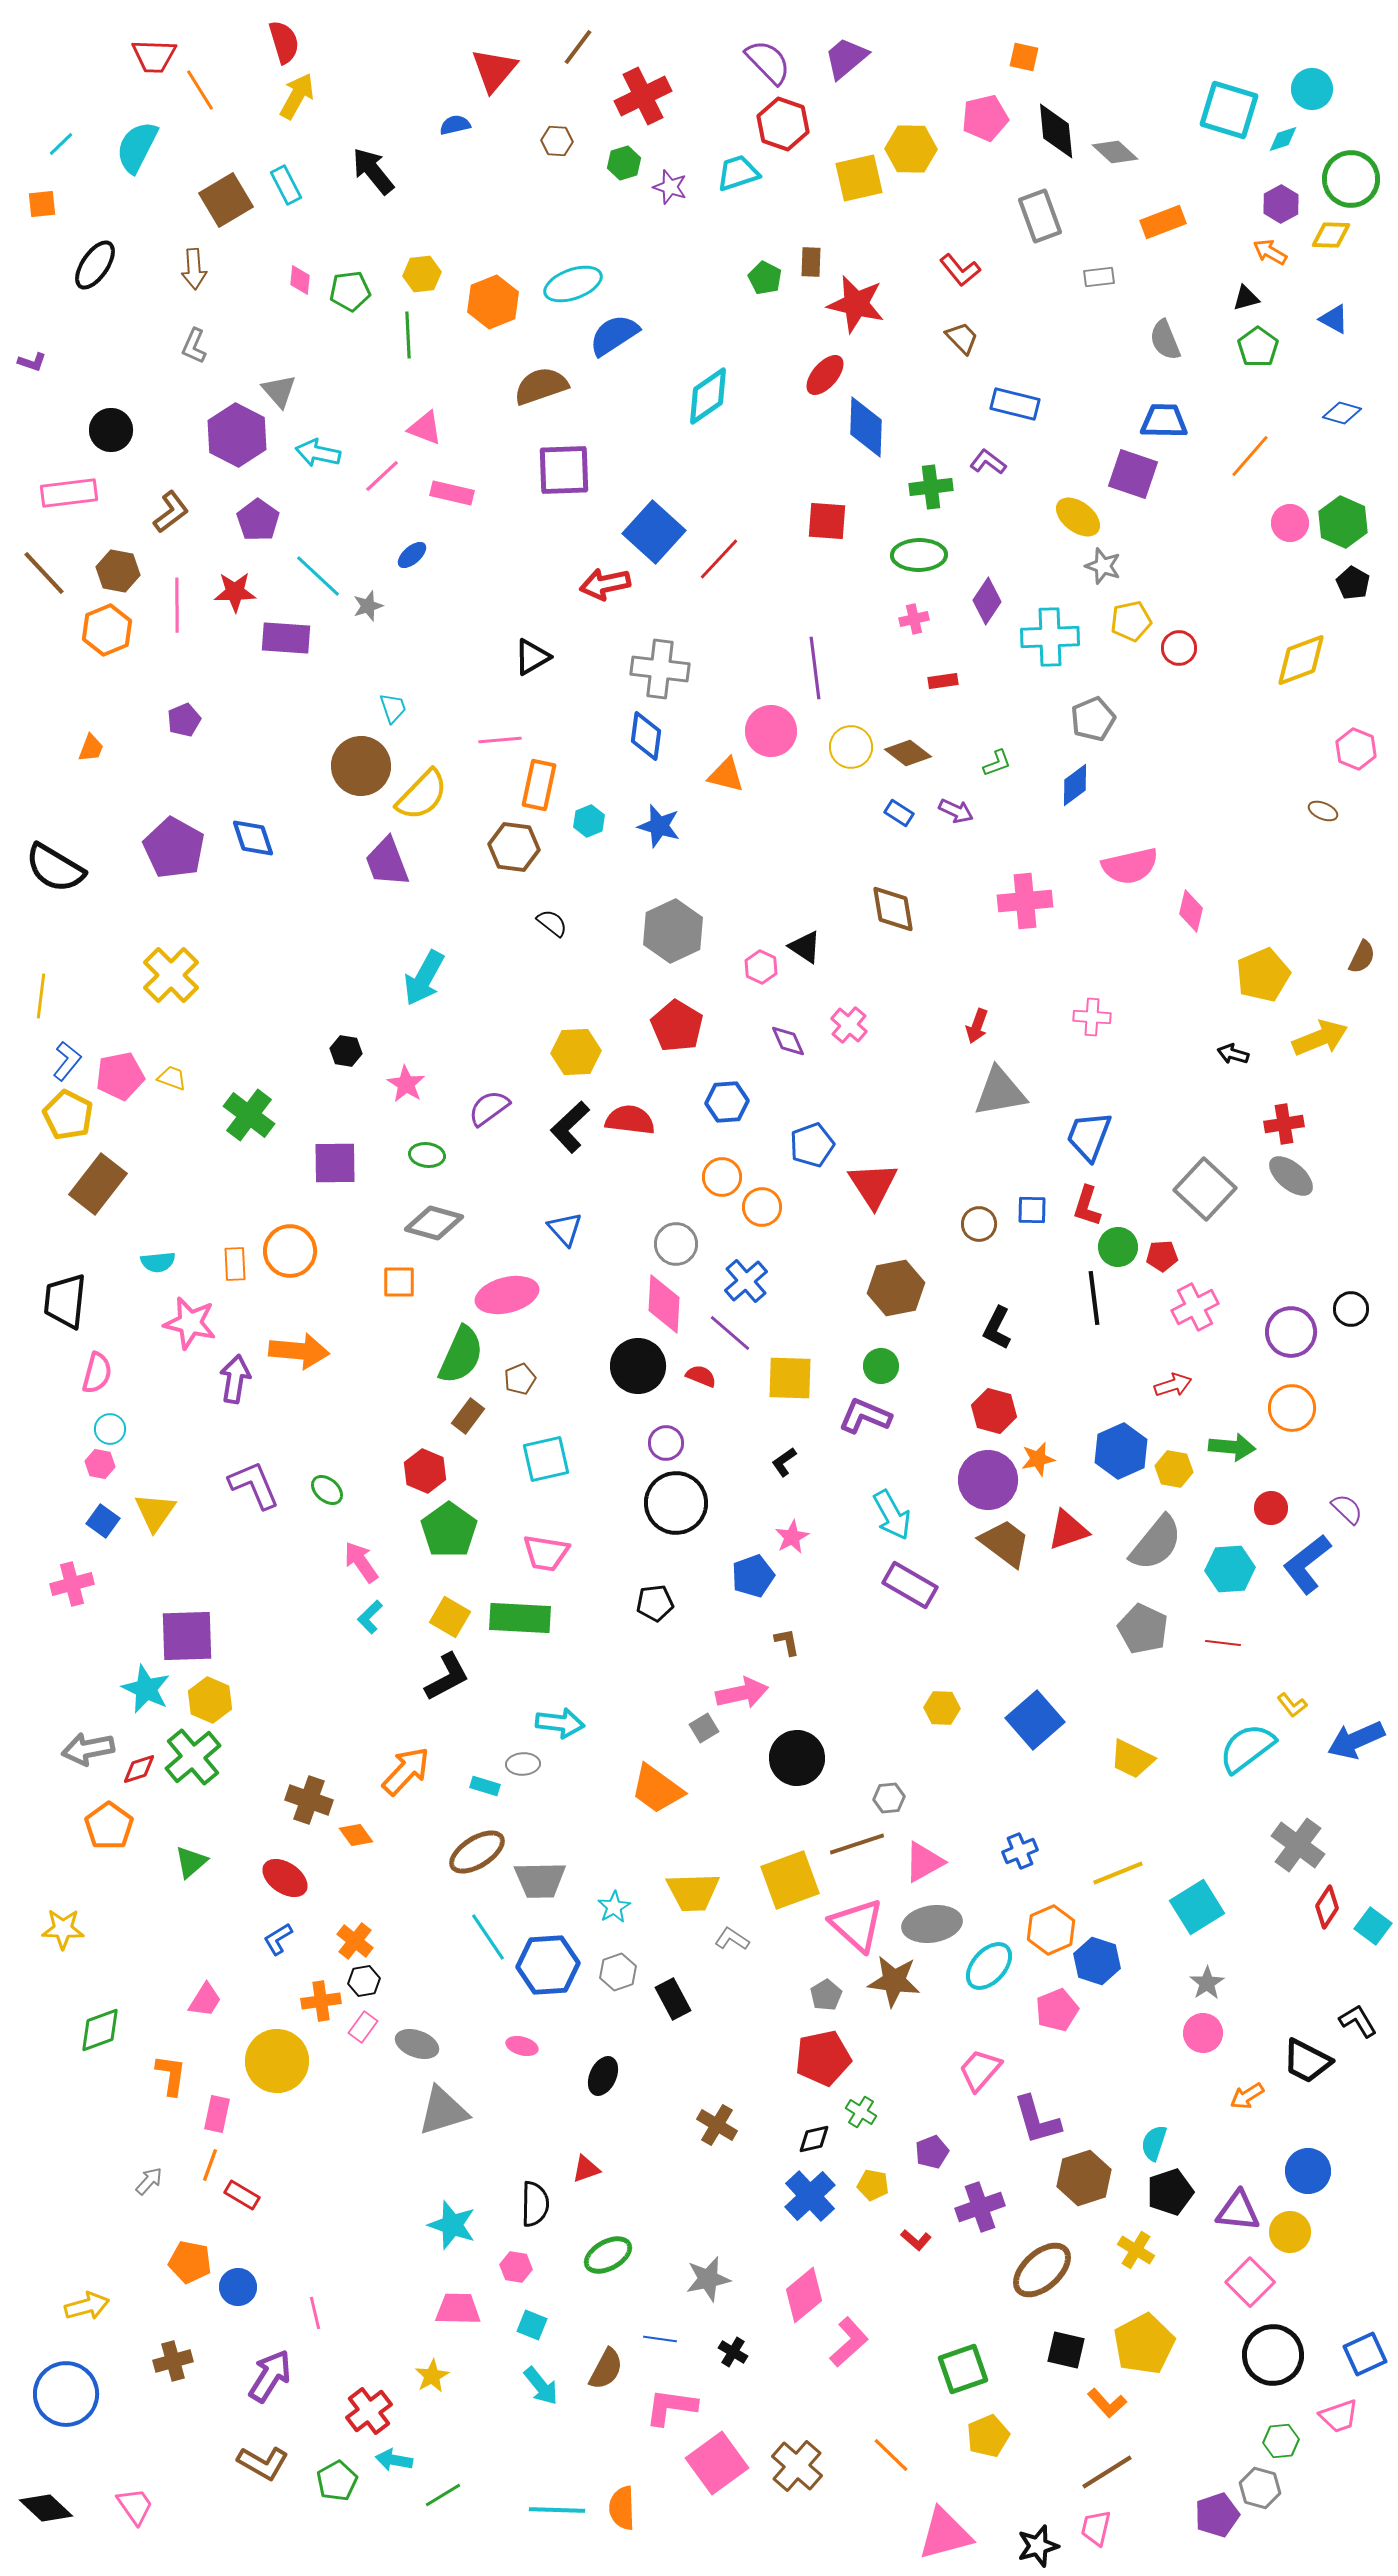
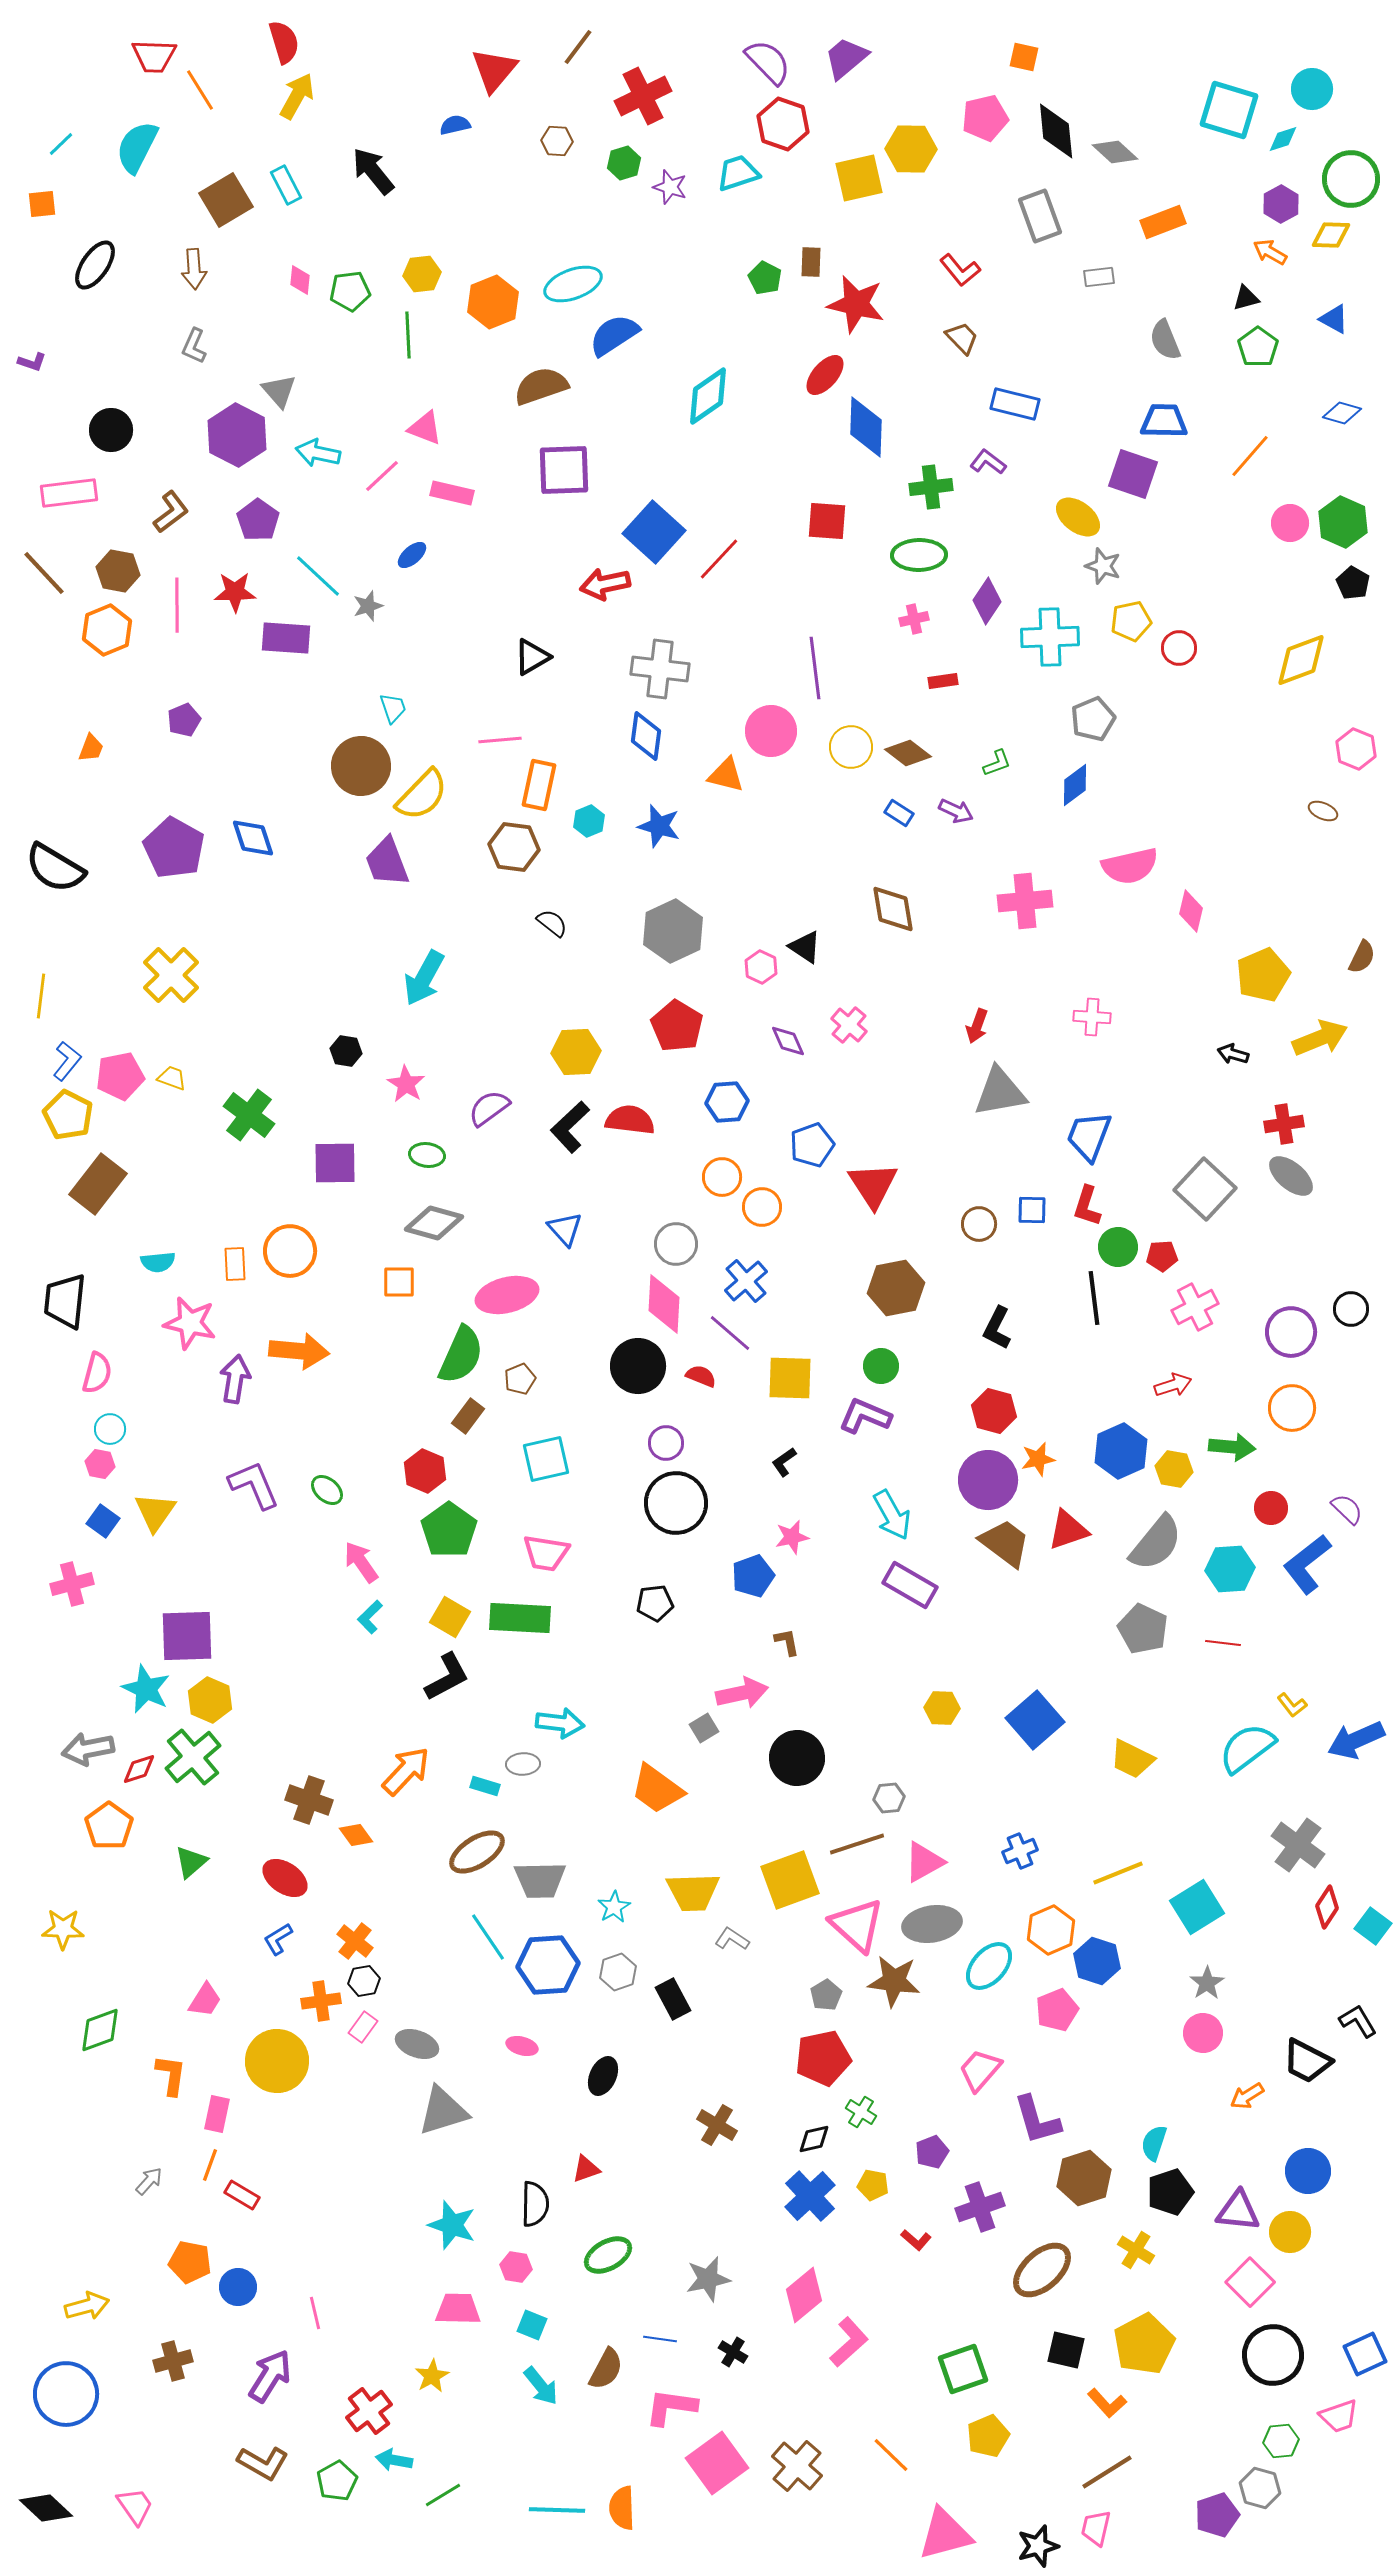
pink star at (792, 1537): rotated 16 degrees clockwise
